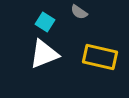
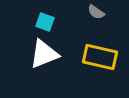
gray semicircle: moved 17 px right
cyan square: rotated 12 degrees counterclockwise
